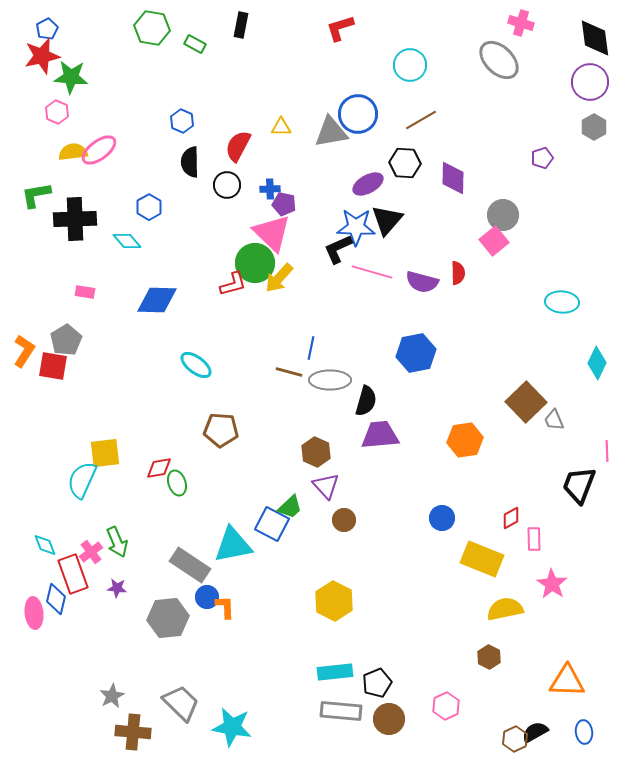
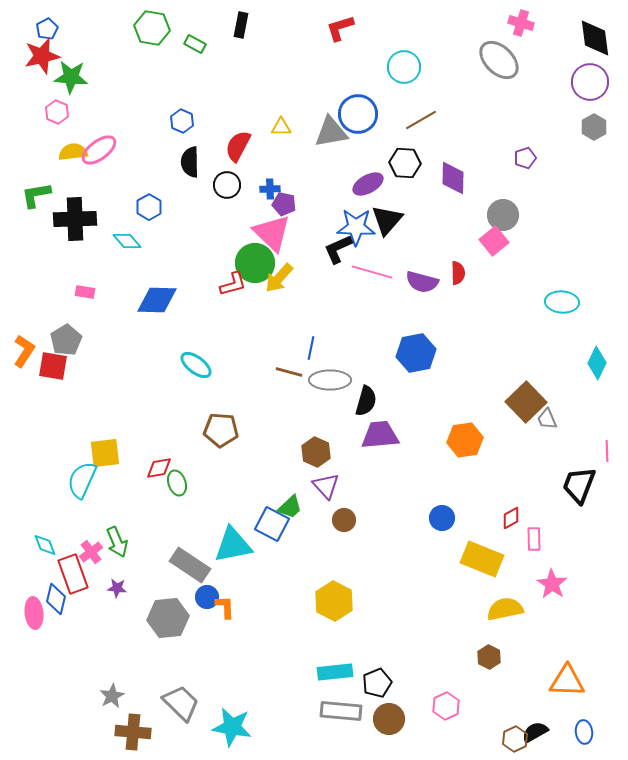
cyan circle at (410, 65): moved 6 px left, 2 px down
purple pentagon at (542, 158): moved 17 px left
gray trapezoid at (554, 420): moved 7 px left, 1 px up
